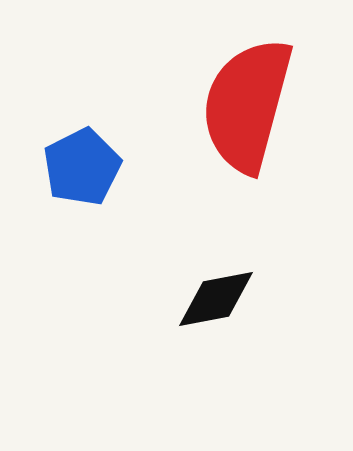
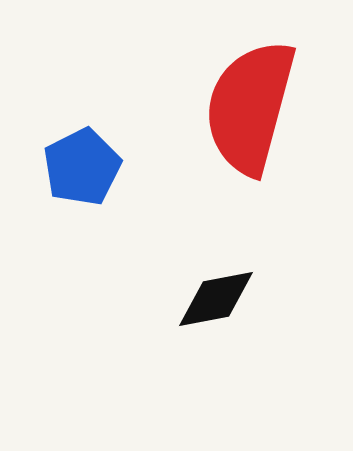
red semicircle: moved 3 px right, 2 px down
